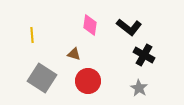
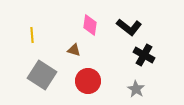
brown triangle: moved 4 px up
gray square: moved 3 px up
gray star: moved 3 px left, 1 px down
